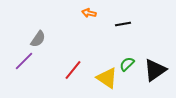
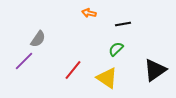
green semicircle: moved 11 px left, 15 px up
